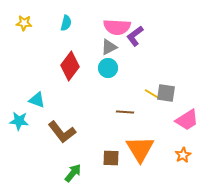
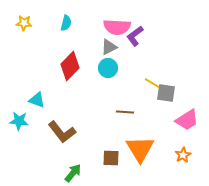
red diamond: rotated 8 degrees clockwise
yellow line: moved 11 px up
